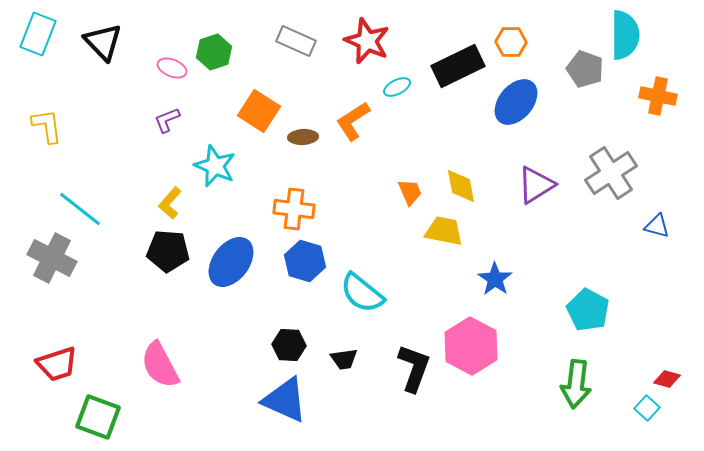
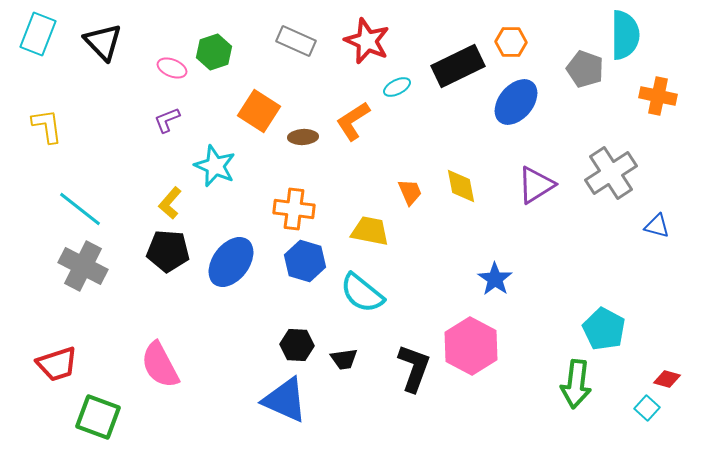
yellow trapezoid at (444, 231): moved 74 px left
gray cross at (52, 258): moved 31 px right, 8 px down
cyan pentagon at (588, 310): moved 16 px right, 19 px down
black hexagon at (289, 345): moved 8 px right
